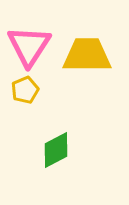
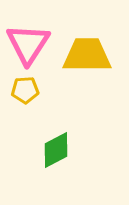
pink triangle: moved 1 px left, 2 px up
yellow pentagon: rotated 20 degrees clockwise
